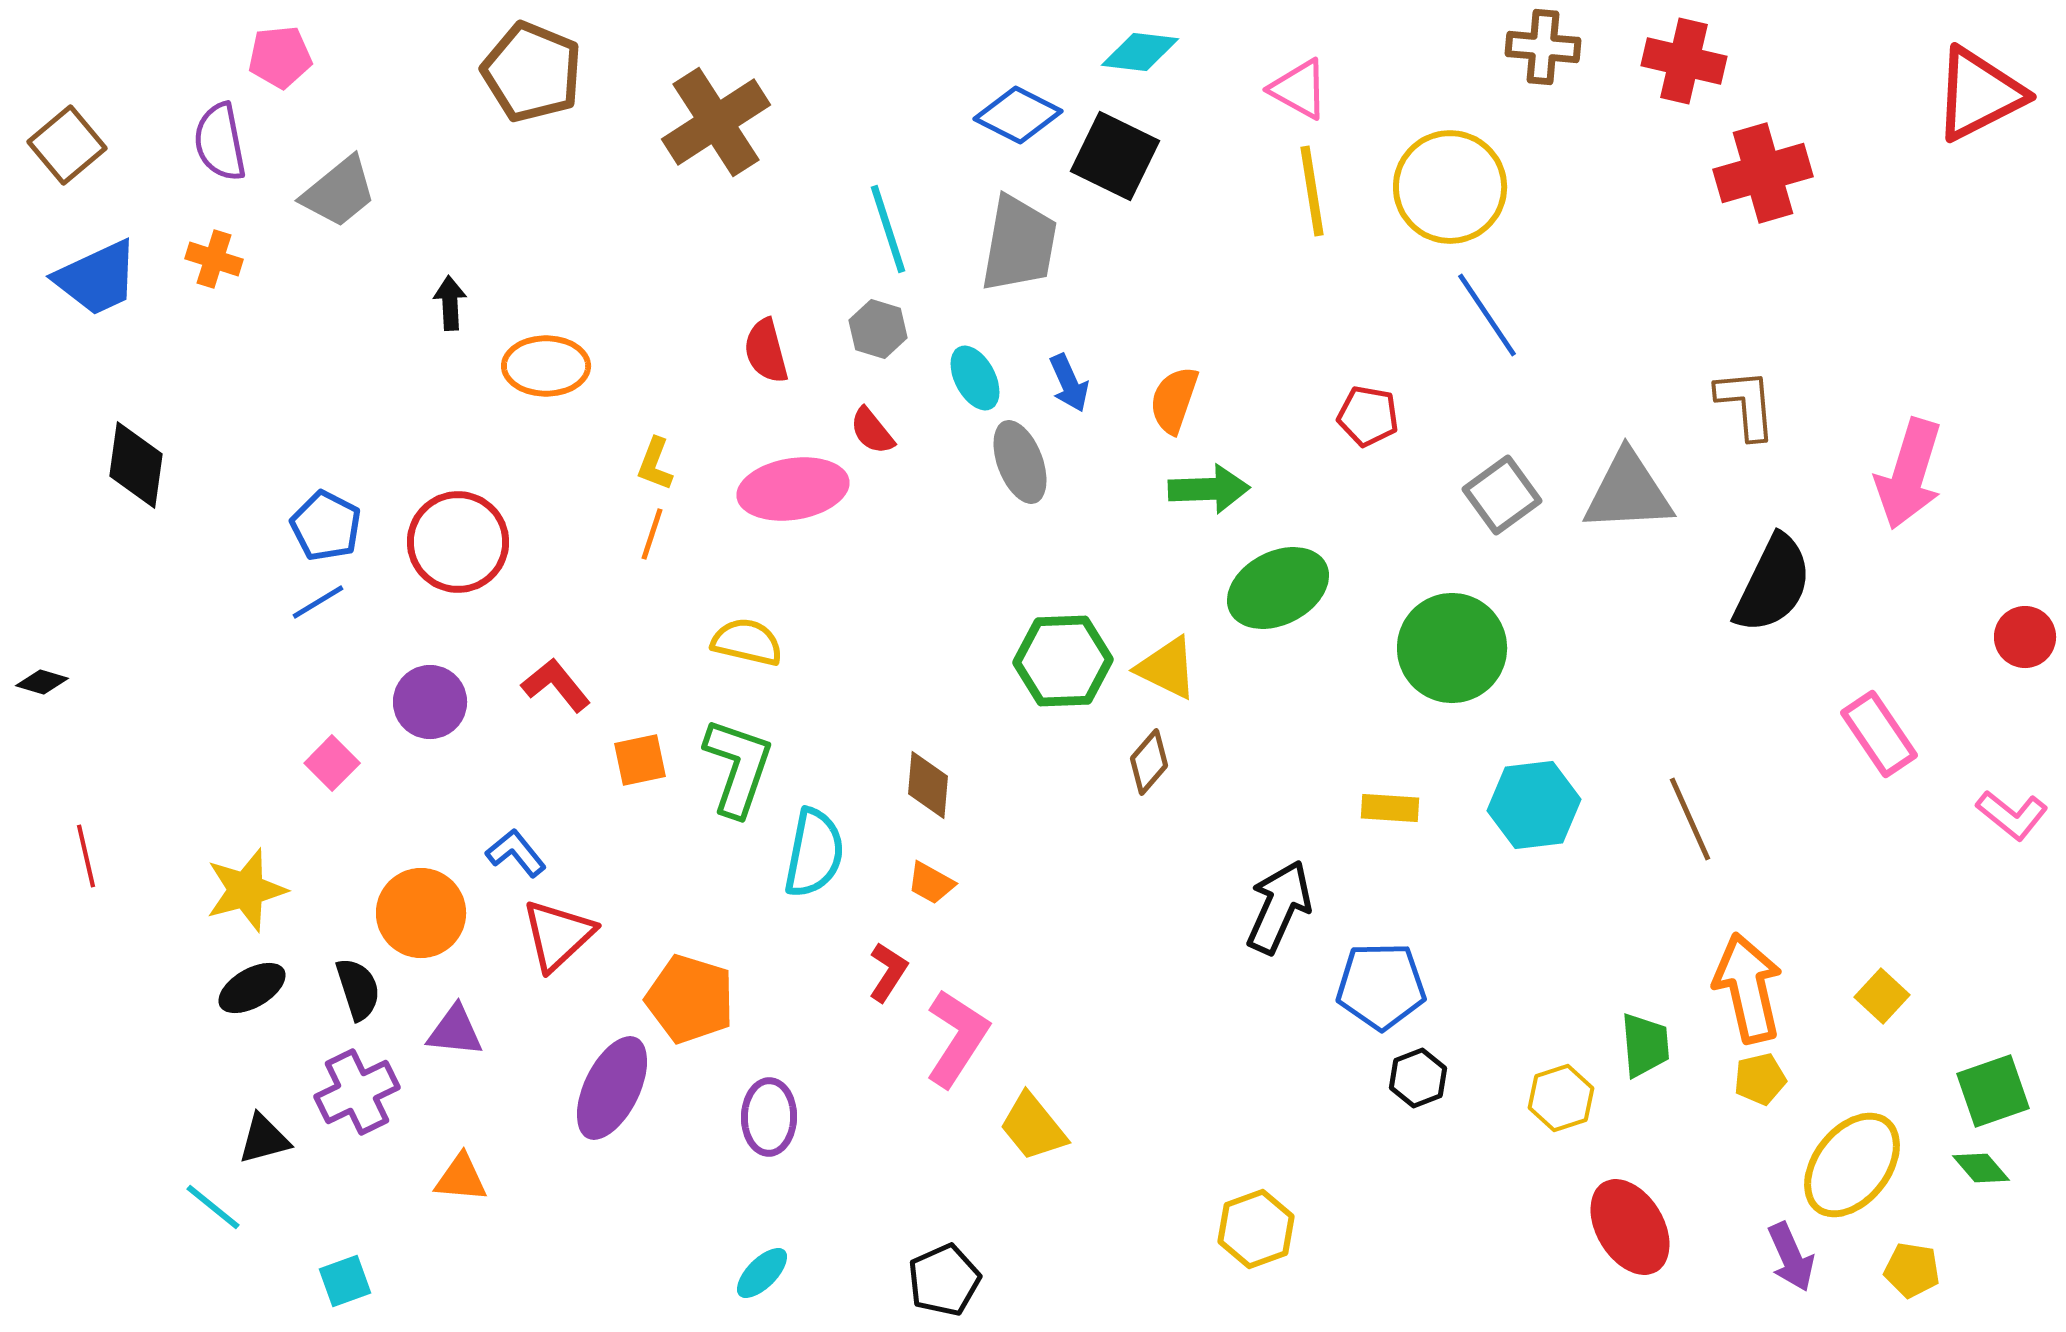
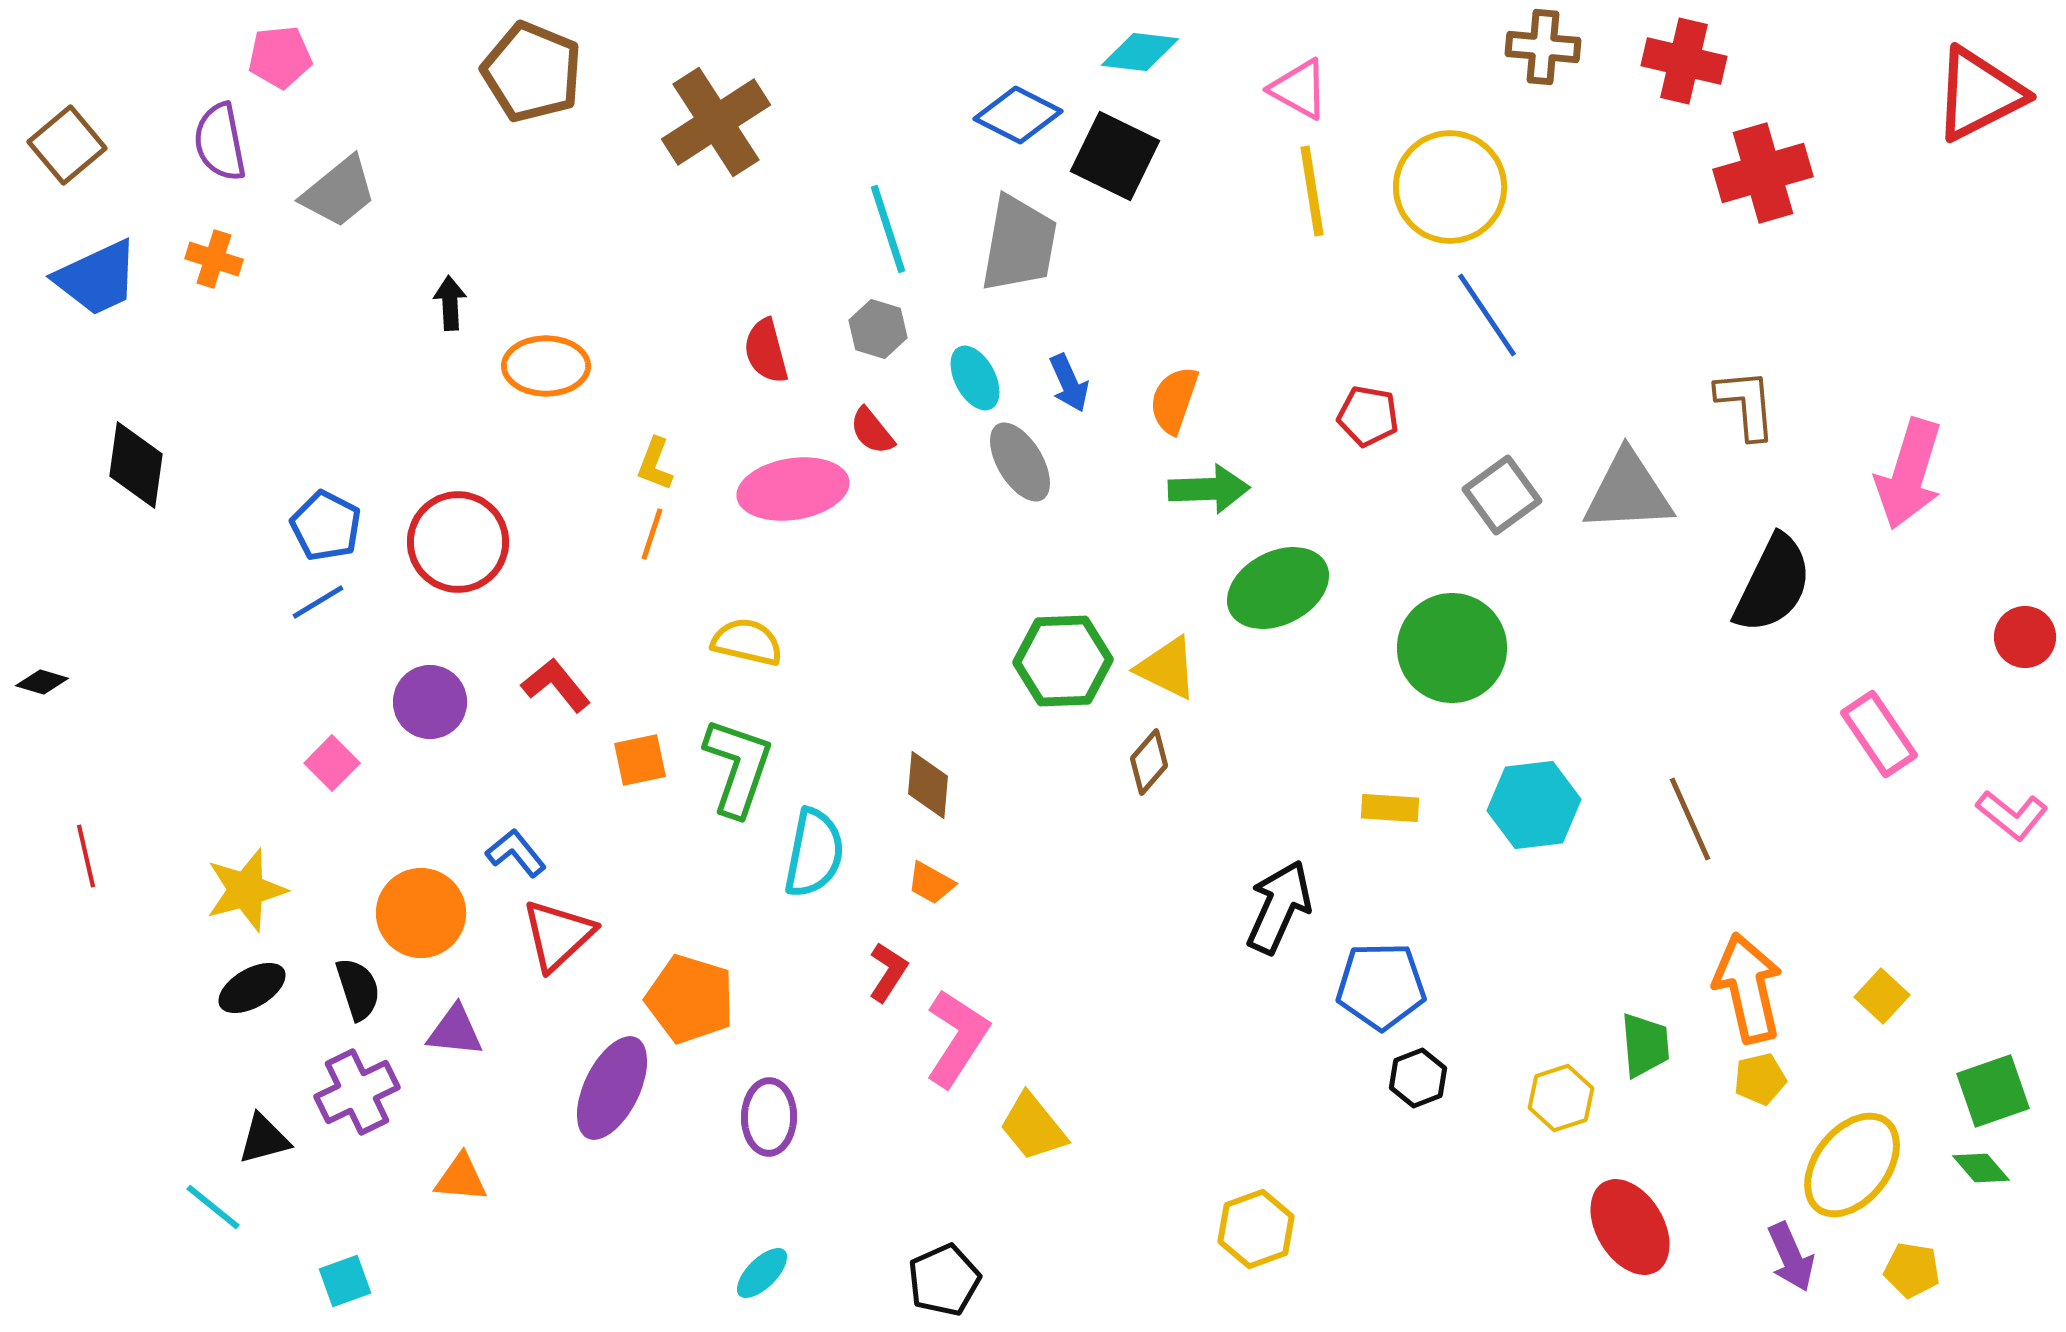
gray ellipse at (1020, 462): rotated 10 degrees counterclockwise
